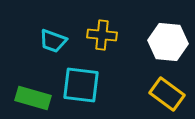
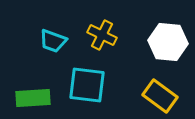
yellow cross: rotated 20 degrees clockwise
cyan square: moved 6 px right
yellow rectangle: moved 7 px left, 2 px down
green rectangle: rotated 20 degrees counterclockwise
